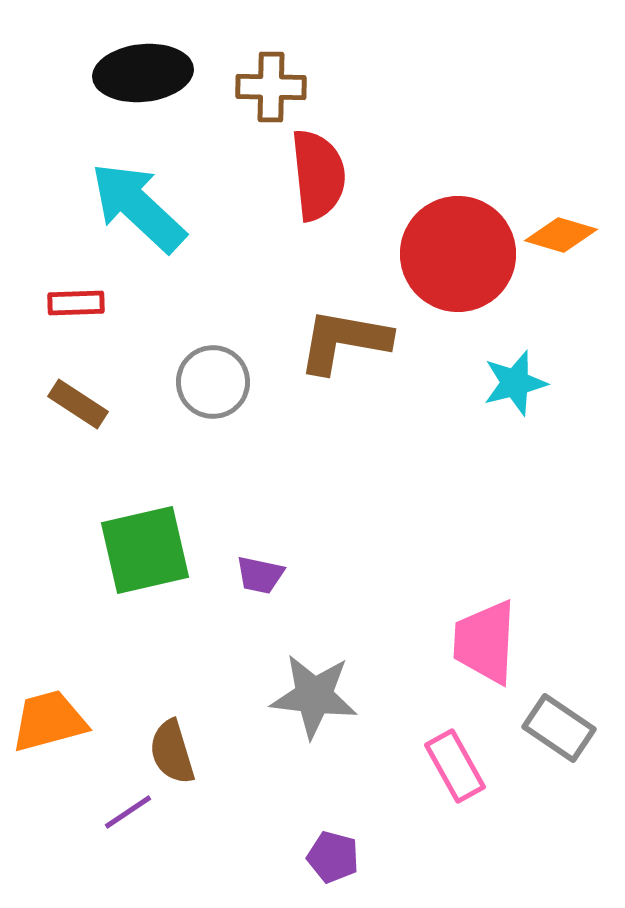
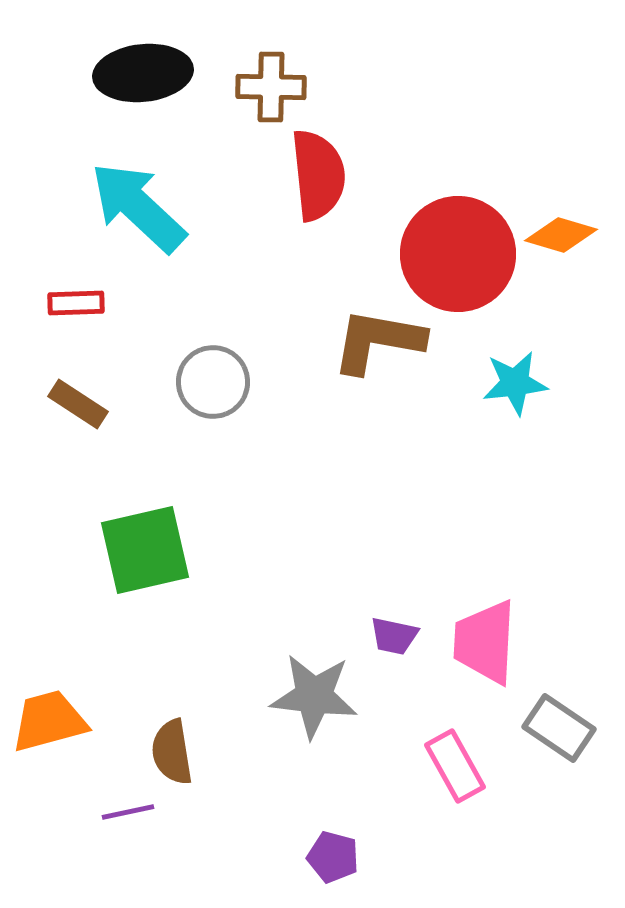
brown L-shape: moved 34 px right
cyan star: rotated 8 degrees clockwise
purple trapezoid: moved 134 px right, 61 px down
brown semicircle: rotated 8 degrees clockwise
purple line: rotated 22 degrees clockwise
